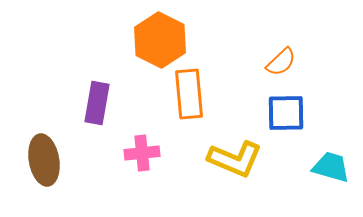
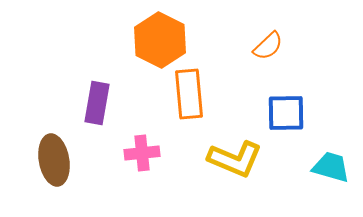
orange semicircle: moved 13 px left, 16 px up
brown ellipse: moved 10 px right
